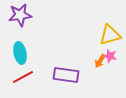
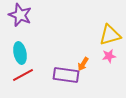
purple star: rotated 30 degrees clockwise
pink star: moved 1 px left; rotated 24 degrees counterclockwise
orange arrow: moved 17 px left, 3 px down
red line: moved 2 px up
